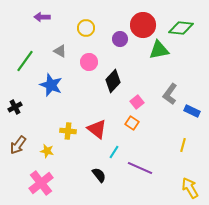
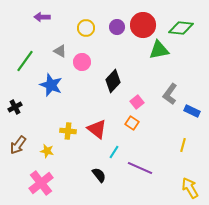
purple circle: moved 3 px left, 12 px up
pink circle: moved 7 px left
